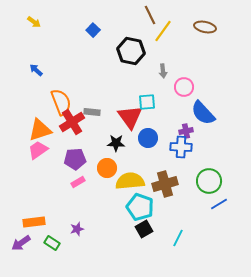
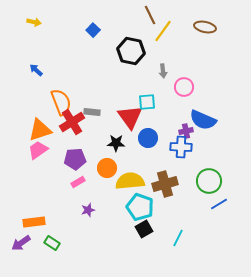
yellow arrow: rotated 24 degrees counterclockwise
blue semicircle: moved 7 px down; rotated 24 degrees counterclockwise
purple star: moved 11 px right, 19 px up
